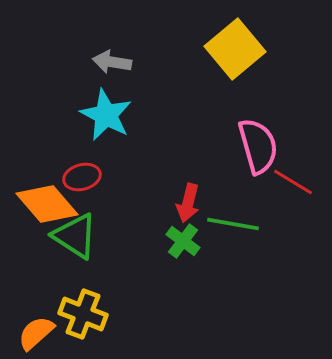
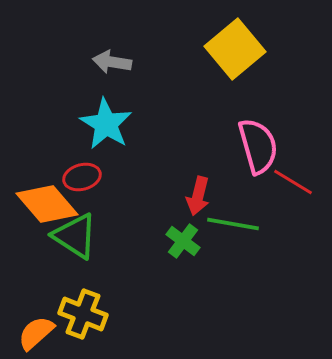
cyan star: moved 9 px down; rotated 4 degrees clockwise
red arrow: moved 10 px right, 7 px up
